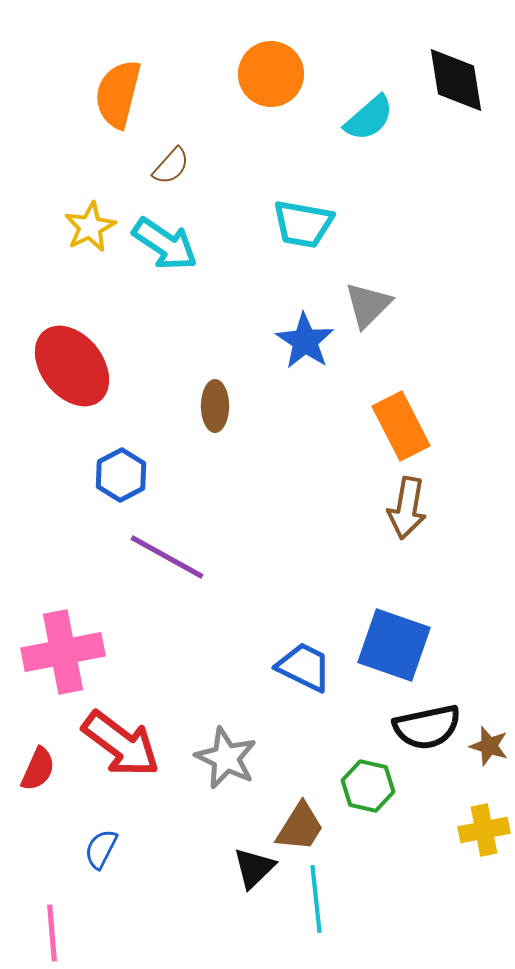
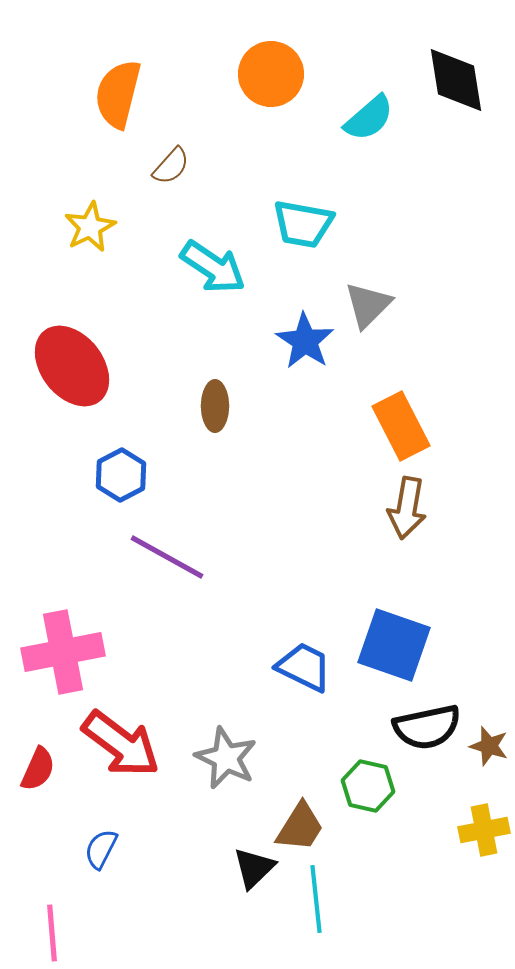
cyan arrow: moved 48 px right, 23 px down
